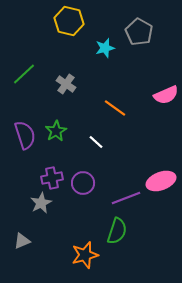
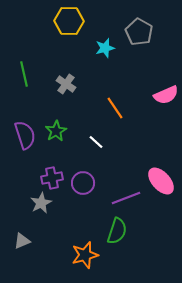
yellow hexagon: rotated 12 degrees counterclockwise
green line: rotated 60 degrees counterclockwise
orange line: rotated 20 degrees clockwise
pink ellipse: rotated 68 degrees clockwise
